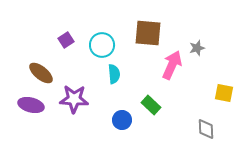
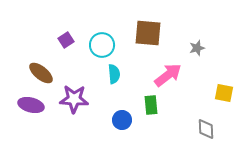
pink arrow: moved 4 px left, 10 px down; rotated 28 degrees clockwise
green rectangle: rotated 42 degrees clockwise
